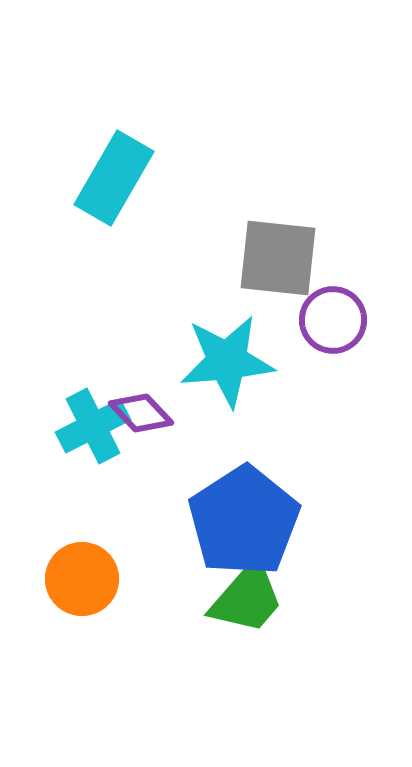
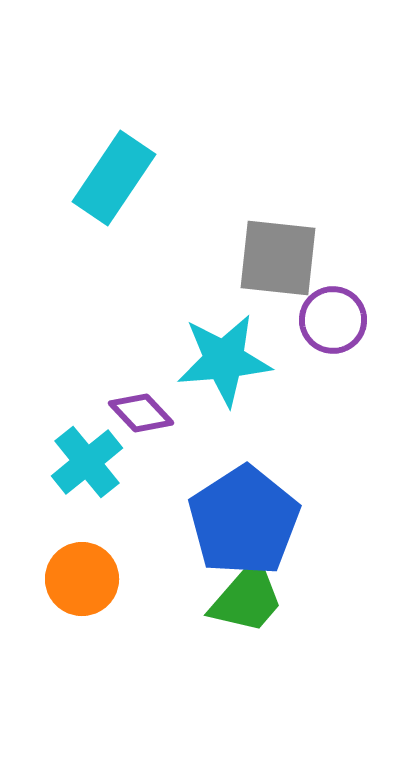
cyan rectangle: rotated 4 degrees clockwise
cyan star: moved 3 px left, 1 px up
cyan cross: moved 6 px left, 36 px down; rotated 12 degrees counterclockwise
